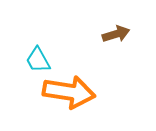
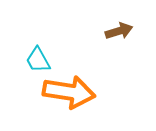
brown arrow: moved 3 px right, 3 px up
